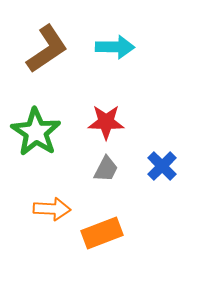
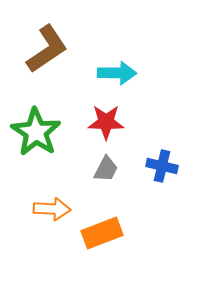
cyan arrow: moved 2 px right, 26 px down
blue cross: rotated 32 degrees counterclockwise
